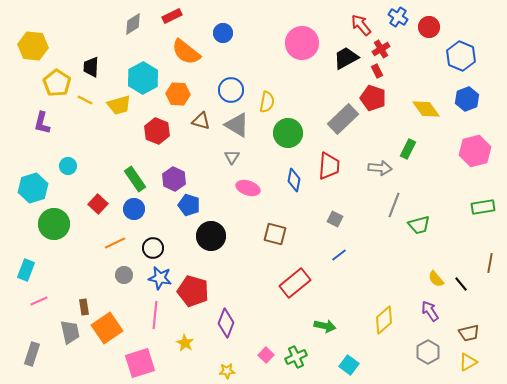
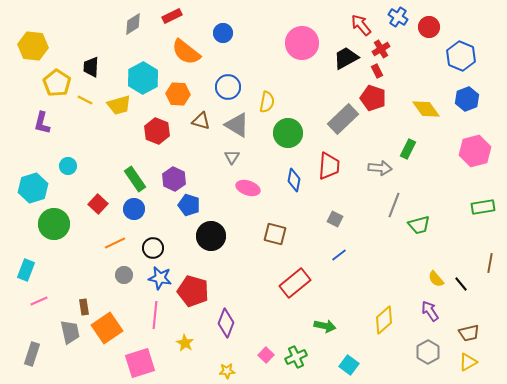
blue circle at (231, 90): moved 3 px left, 3 px up
